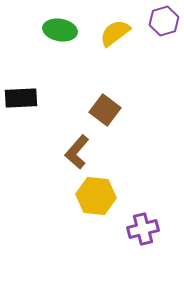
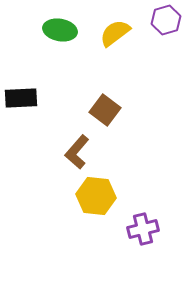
purple hexagon: moved 2 px right, 1 px up
